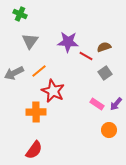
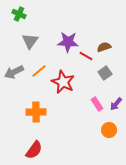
green cross: moved 1 px left
gray arrow: moved 1 px up
red star: moved 10 px right, 9 px up
pink rectangle: rotated 24 degrees clockwise
